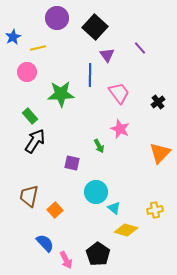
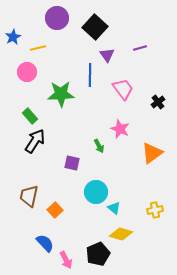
purple line: rotated 64 degrees counterclockwise
pink trapezoid: moved 4 px right, 4 px up
orange triangle: moved 8 px left; rotated 10 degrees clockwise
yellow diamond: moved 5 px left, 4 px down
black pentagon: rotated 15 degrees clockwise
